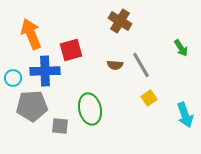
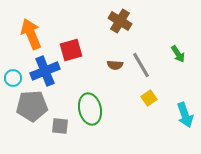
green arrow: moved 3 px left, 6 px down
blue cross: rotated 20 degrees counterclockwise
